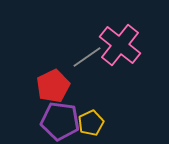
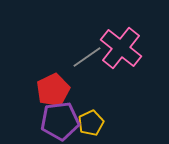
pink cross: moved 1 px right, 3 px down
red pentagon: moved 4 px down
purple pentagon: rotated 15 degrees counterclockwise
